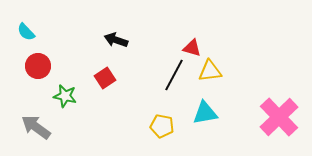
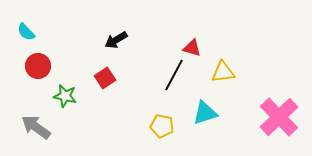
black arrow: rotated 50 degrees counterclockwise
yellow triangle: moved 13 px right, 1 px down
cyan triangle: rotated 8 degrees counterclockwise
